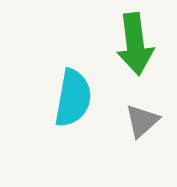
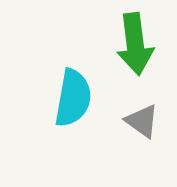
gray triangle: rotated 42 degrees counterclockwise
